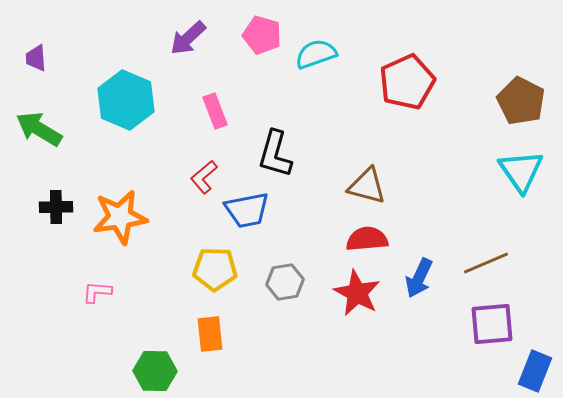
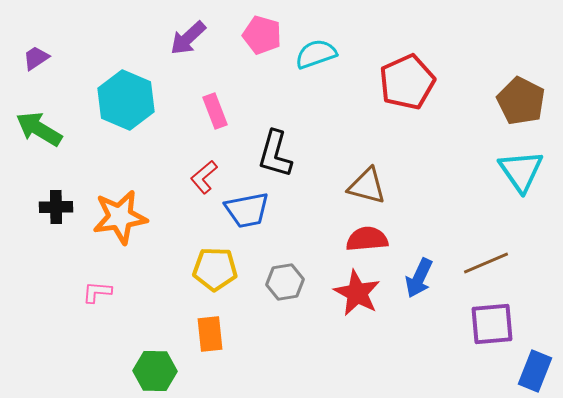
purple trapezoid: rotated 60 degrees clockwise
